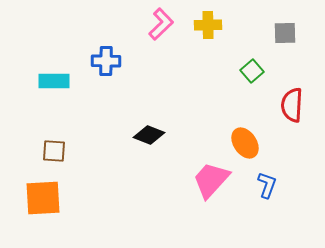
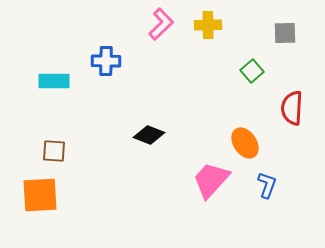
red semicircle: moved 3 px down
orange square: moved 3 px left, 3 px up
